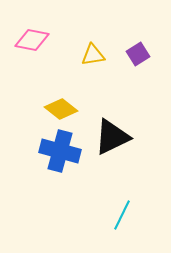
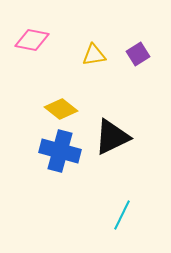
yellow triangle: moved 1 px right
